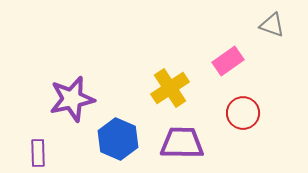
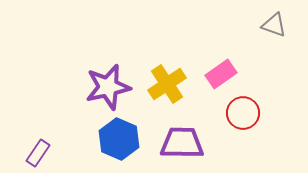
gray triangle: moved 2 px right
pink rectangle: moved 7 px left, 13 px down
yellow cross: moved 3 px left, 4 px up
purple star: moved 36 px right, 12 px up
blue hexagon: moved 1 px right
purple rectangle: rotated 36 degrees clockwise
